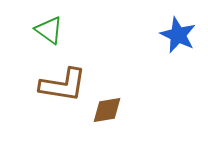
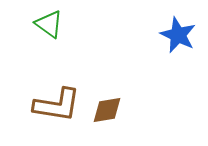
green triangle: moved 6 px up
brown L-shape: moved 6 px left, 20 px down
